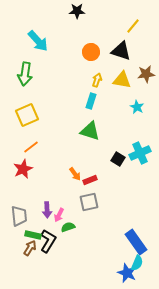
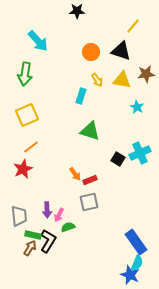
yellow arrow: rotated 128 degrees clockwise
cyan rectangle: moved 10 px left, 5 px up
blue star: moved 3 px right, 2 px down
